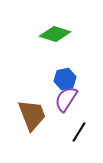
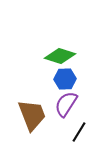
green diamond: moved 5 px right, 22 px down
blue hexagon: rotated 10 degrees clockwise
purple semicircle: moved 5 px down
